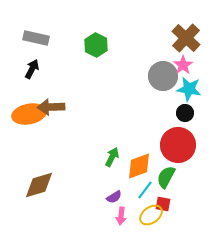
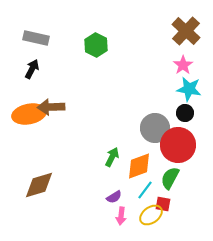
brown cross: moved 7 px up
gray circle: moved 8 px left, 52 px down
green semicircle: moved 4 px right, 1 px down
